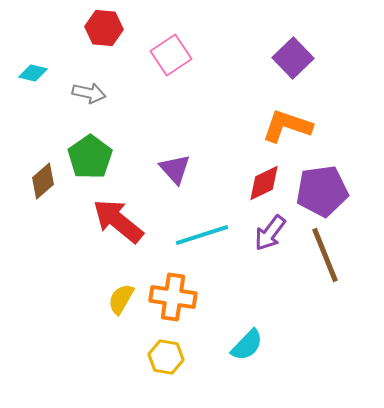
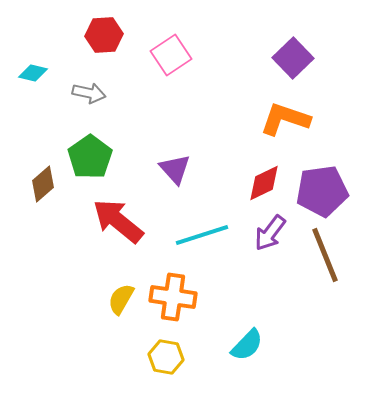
red hexagon: moved 7 px down; rotated 9 degrees counterclockwise
orange L-shape: moved 2 px left, 7 px up
brown diamond: moved 3 px down
